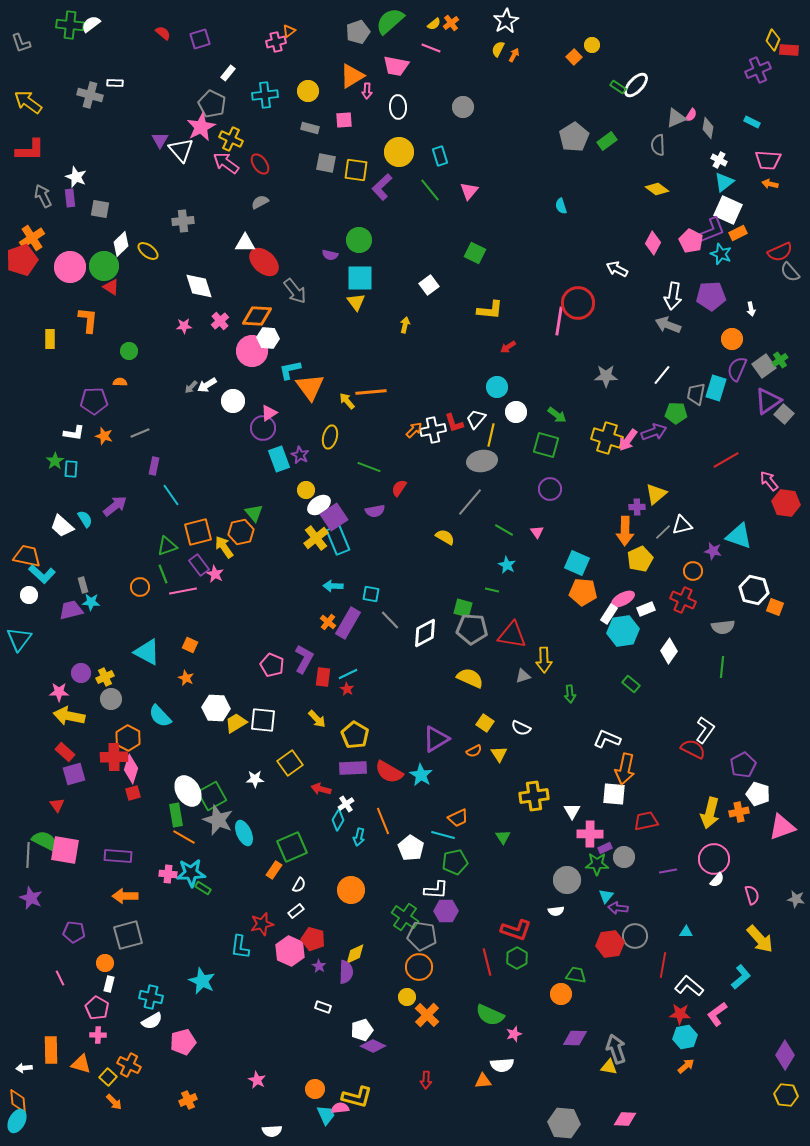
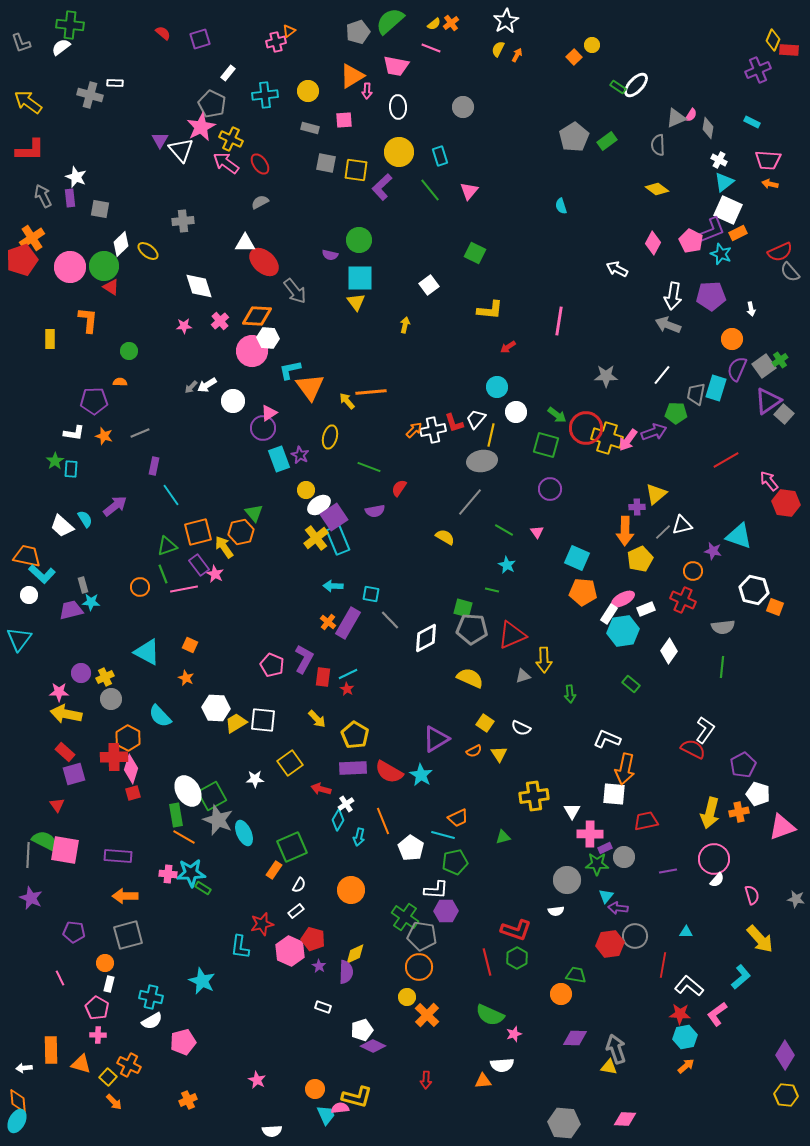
white semicircle at (91, 24): moved 30 px left, 23 px down
orange arrow at (514, 55): moved 3 px right
red circle at (578, 303): moved 8 px right, 125 px down
cyan square at (577, 563): moved 5 px up
pink line at (183, 591): moved 1 px right, 2 px up
white diamond at (425, 633): moved 1 px right, 5 px down
red triangle at (512, 635): rotated 32 degrees counterclockwise
yellow arrow at (69, 716): moved 3 px left, 2 px up
green triangle at (503, 837): rotated 49 degrees clockwise
